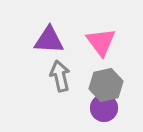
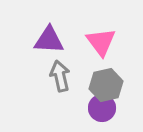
purple circle: moved 2 px left
